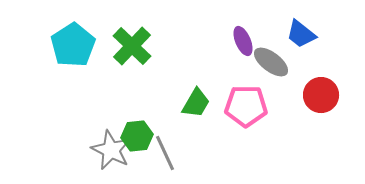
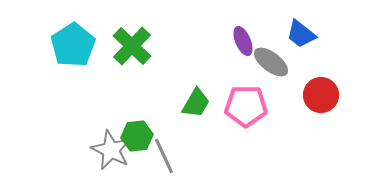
gray line: moved 1 px left, 3 px down
